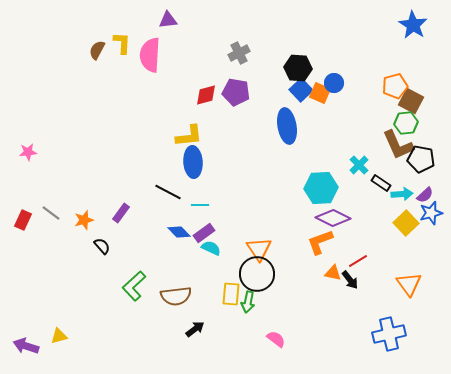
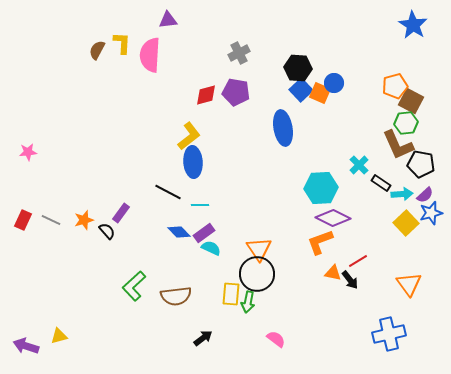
blue ellipse at (287, 126): moved 4 px left, 2 px down
yellow L-shape at (189, 136): rotated 32 degrees counterclockwise
black pentagon at (421, 159): moved 5 px down
gray line at (51, 213): moved 7 px down; rotated 12 degrees counterclockwise
black semicircle at (102, 246): moved 5 px right, 15 px up
black arrow at (195, 329): moved 8 px right, 9 px down
